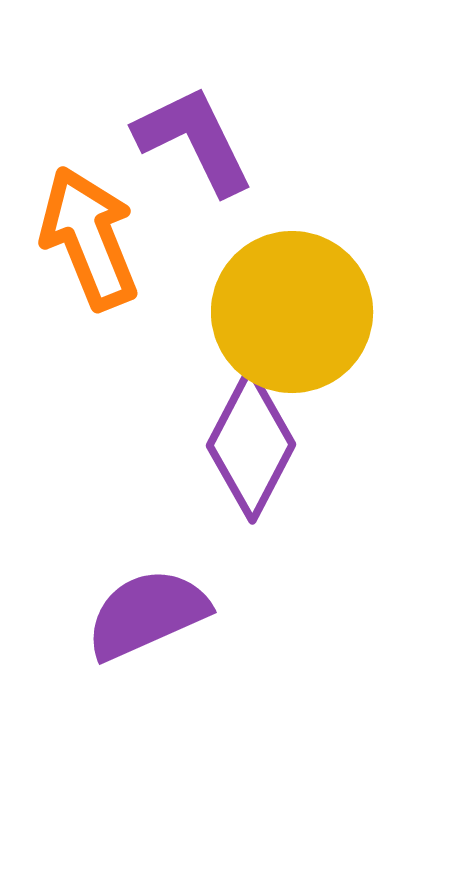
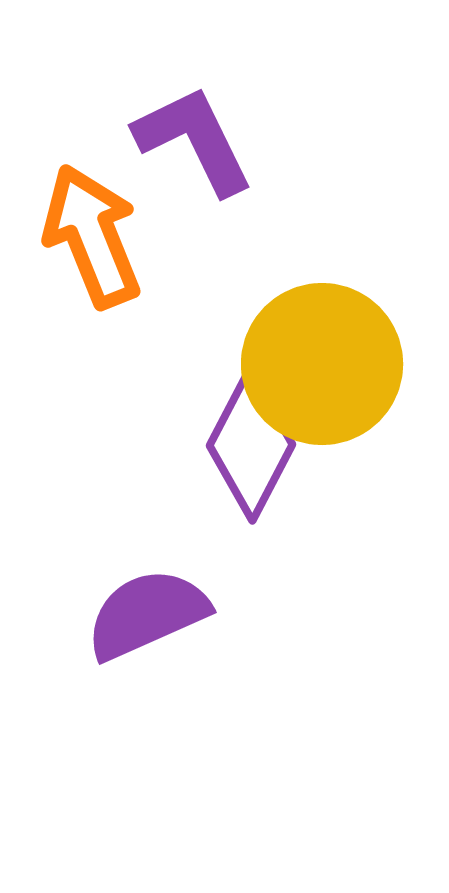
orange arrow: moved 3 px right, 2 px up
yellow circle: moved 30 px right, 52 px down
